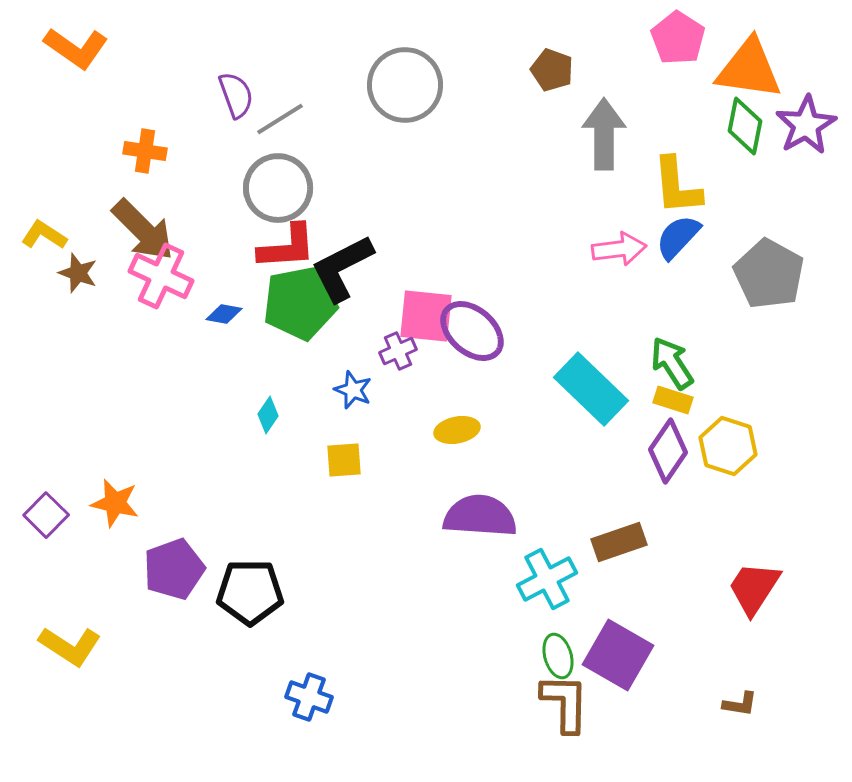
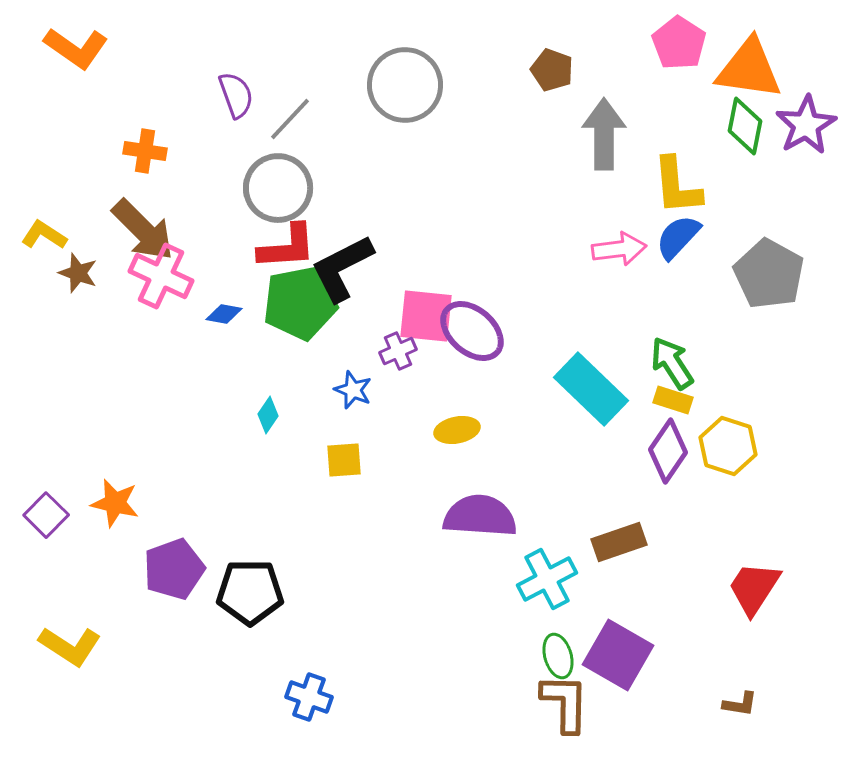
pink pentagon at (678, 38): moved 1 px right, 5 px down
gray line at (280, 119): moved 10 px right; rotated 15 degrees counterclockwise
